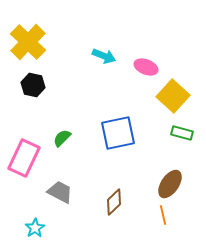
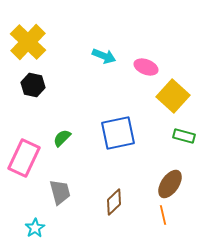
green rectangle: moved 2 px right, 3 px down
gray trapezoid: rotated 48 degrees clockwise
